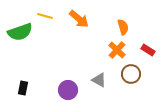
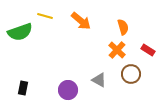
orange arrow: moved 2 px right, 2 px down
